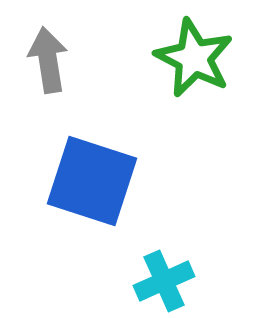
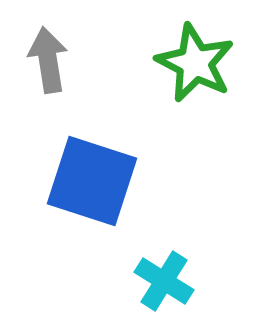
green star: moved 1 px right, 5 px down
cyan cross: rotated 34 degrees counterclockwise
